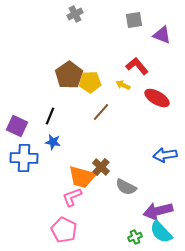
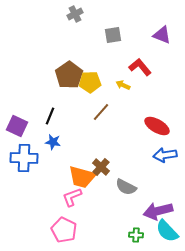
gray square: moved 21 px left, 15 px down
red L-shape: moved 3 px right, 1 px down
red ellipse: moved 28 px down
cyan semicircle: moved 6 px right, 1 px up
green cross: moved 1 px right, 2 px up; rotated 24 degrees clockwise
